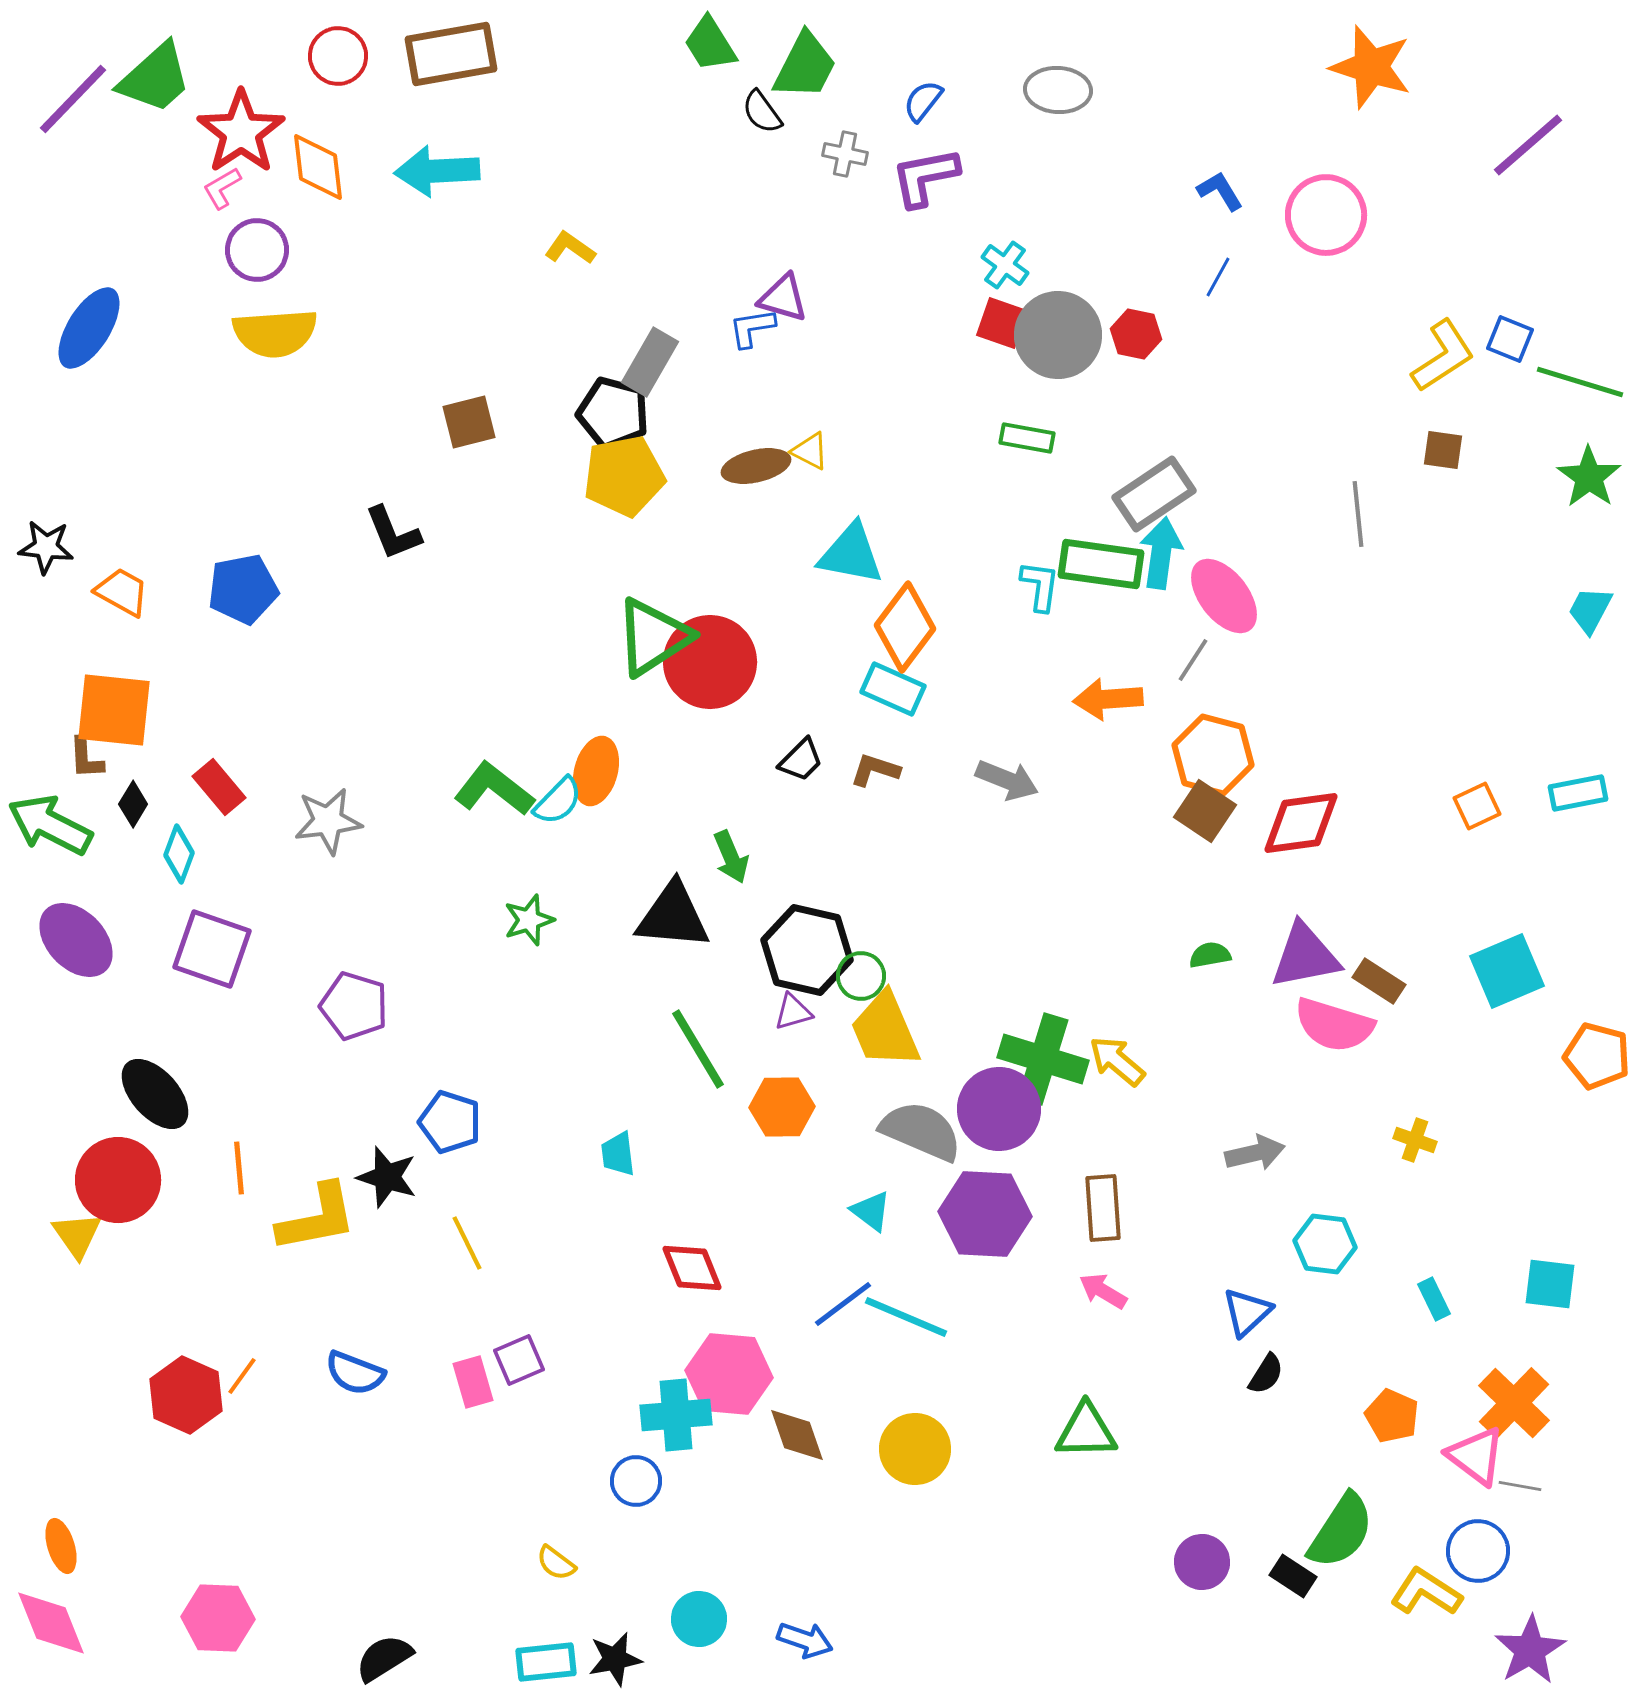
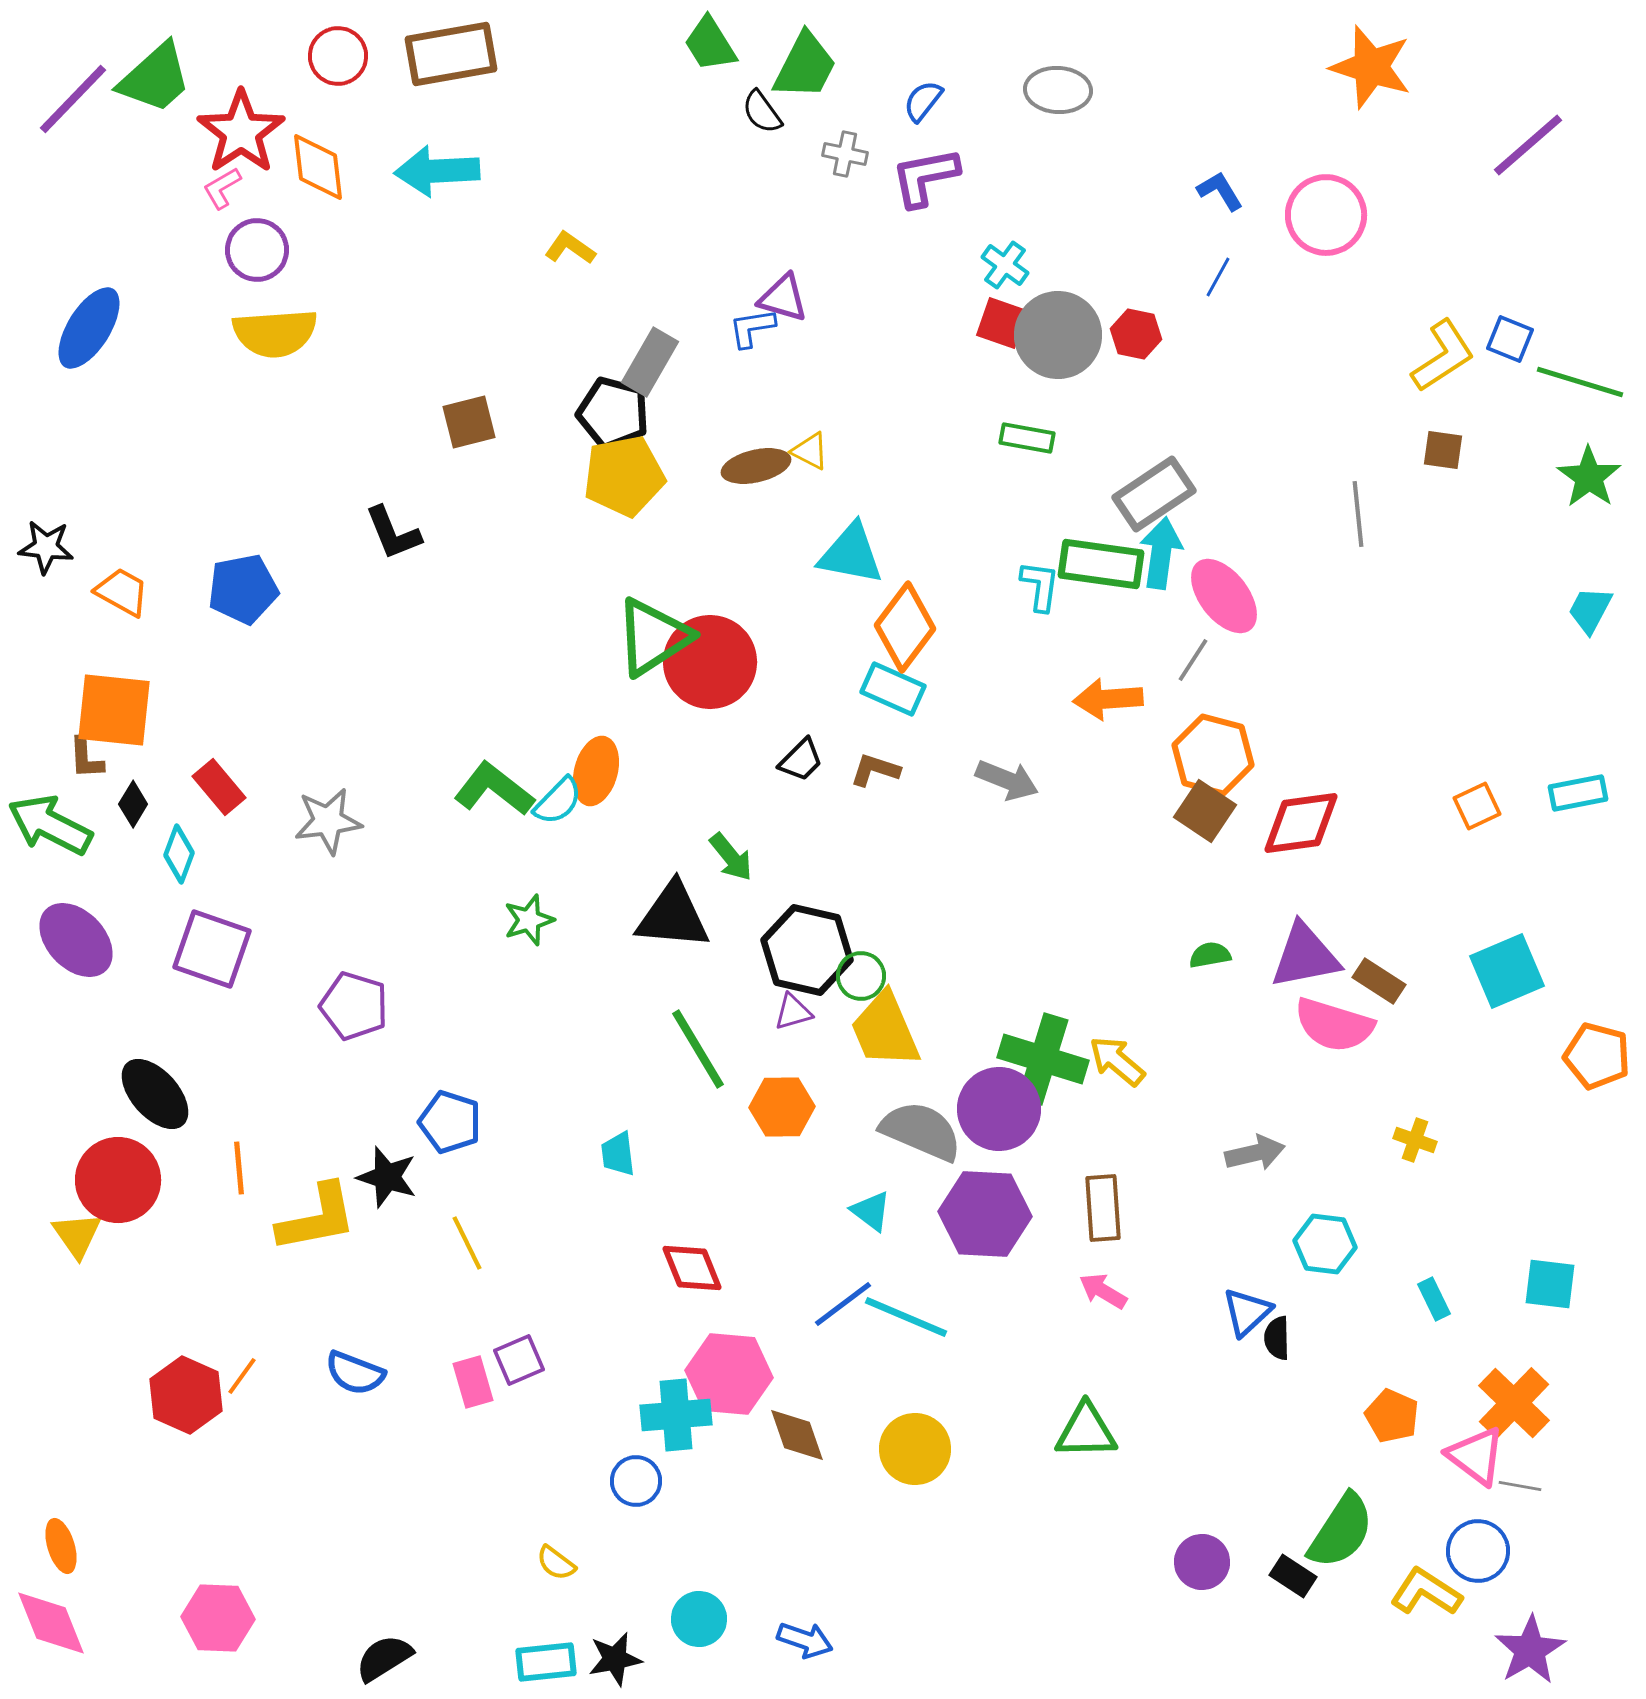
green arrow at (731, 857): rotated 16 degrees counterclockwise
black semicircle at (1266, 1374): moved 11 px right, 36 px up; rotated 147 degrees clockwise
